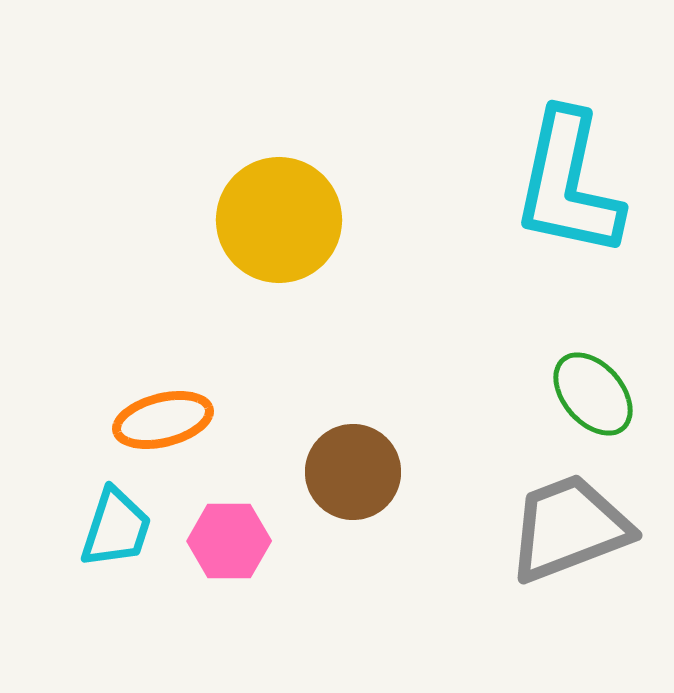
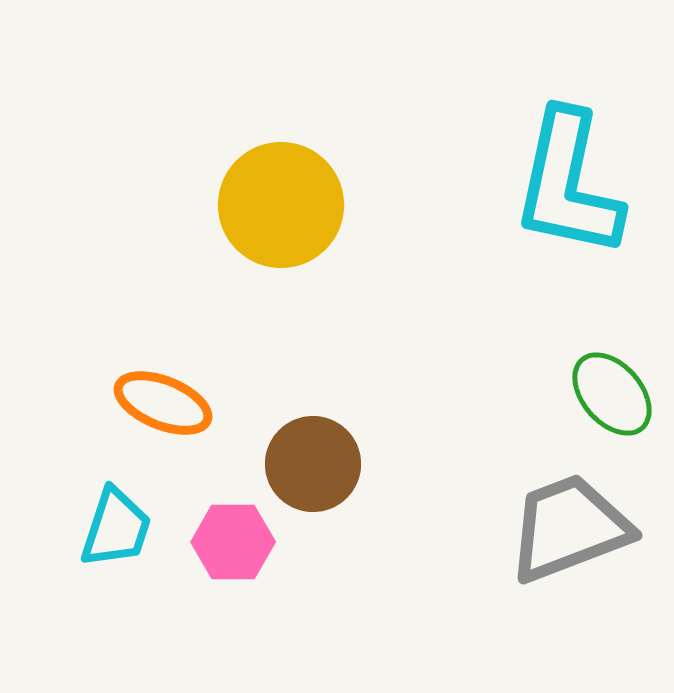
yellow circle: moved 2 px right, 15 px up
green ellipse: moved 19 px right
orange ellipse: moved 17 px up; rotated 36 degrees clockwise
brown circle: moved 40 px left, 8 px up
pink hexagon: moved 4 px right, 1 px down
